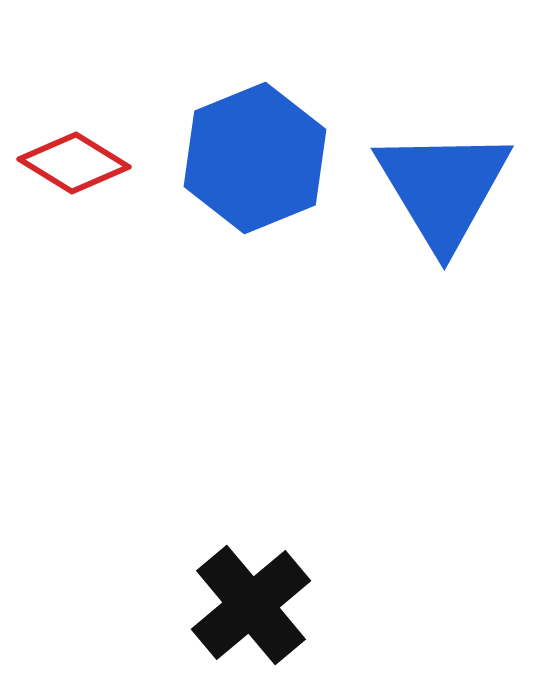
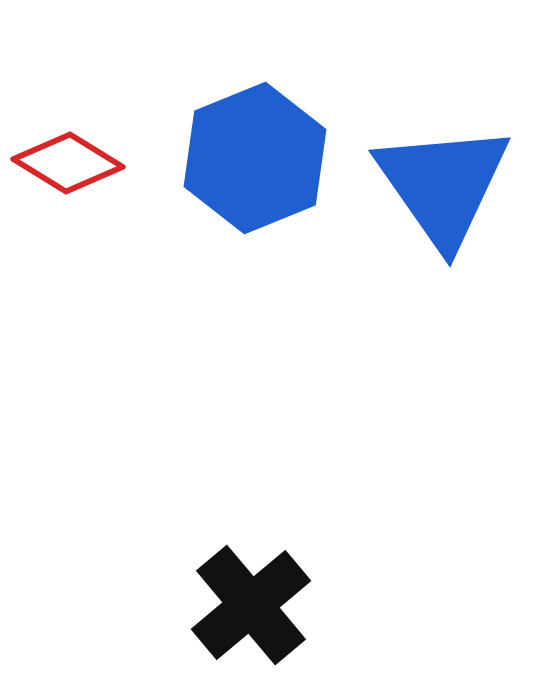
red diamond: moved 6 px left
blue triangle: moved 3 px up; rotated 4 degrees counterclockwise
